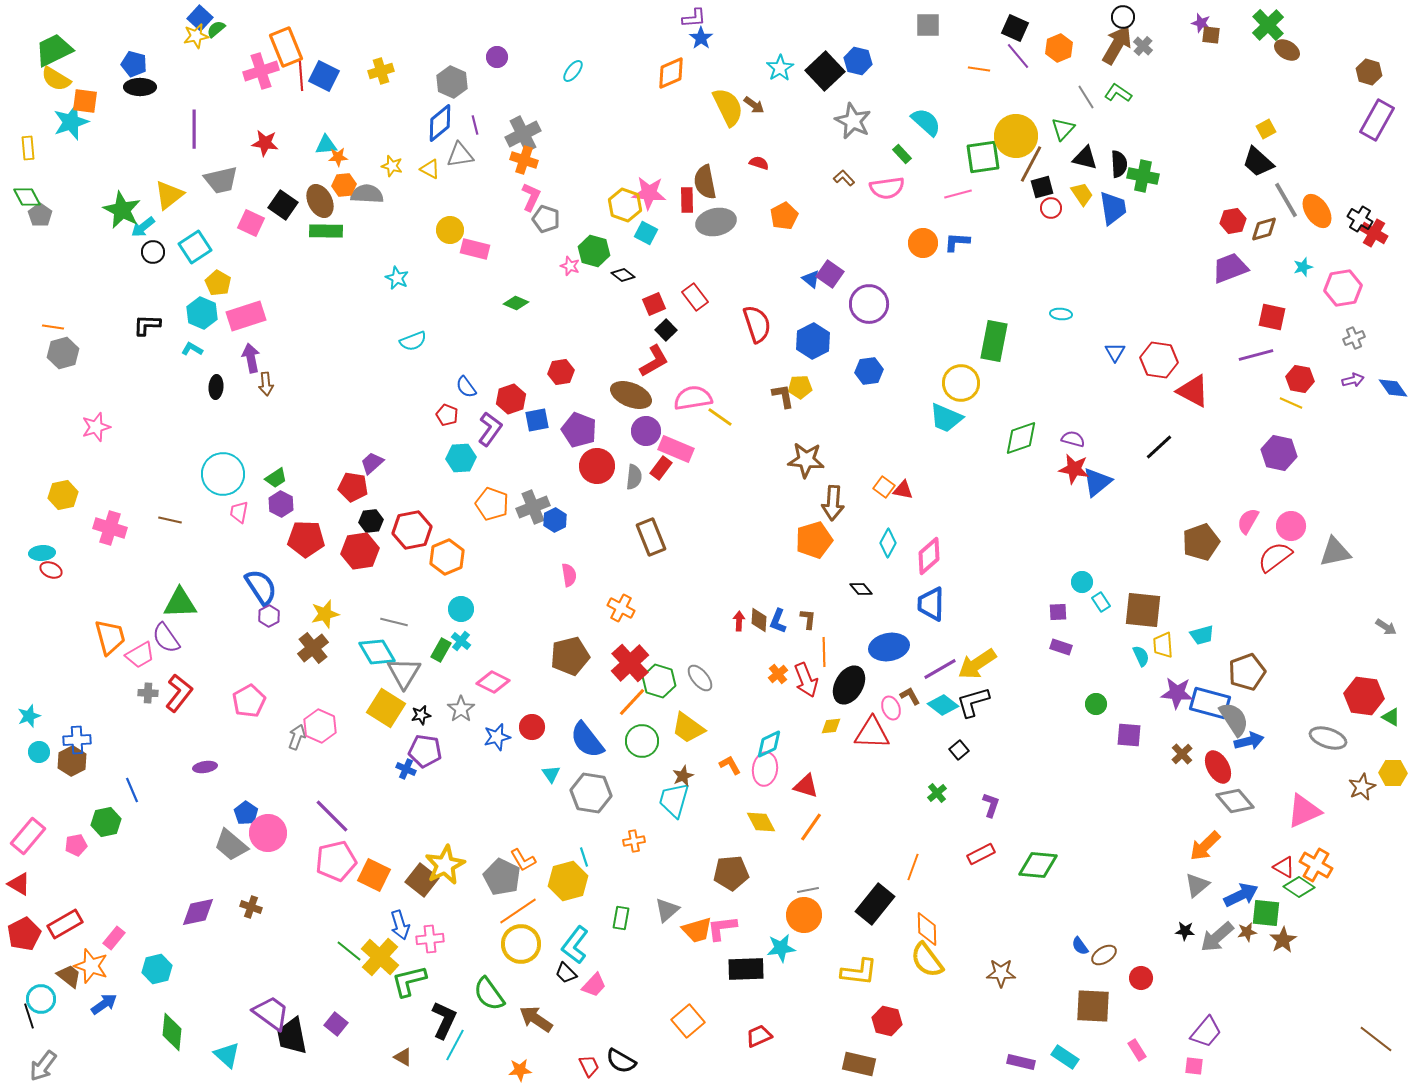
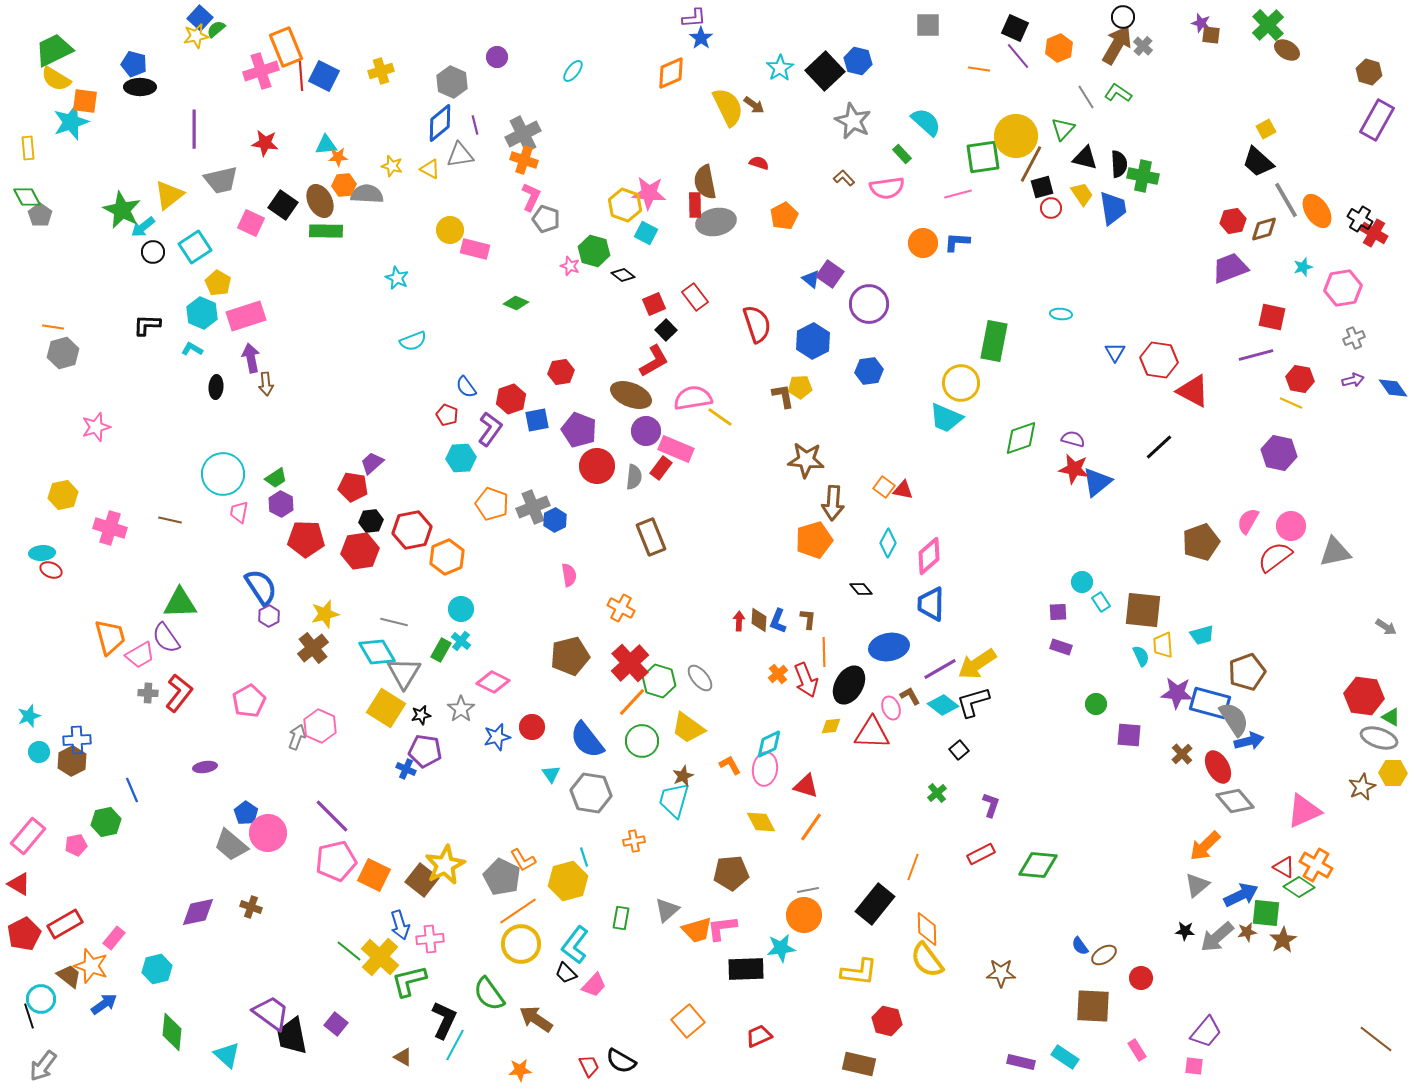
red rectangle at (687, 200): moved 8 px right, 5 px down
gray ellipse at (1328, 738): moved 51 px right
